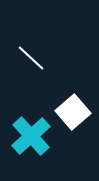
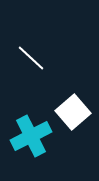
cyan cross: rotated 15 degrees clockwise
